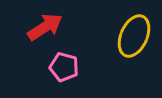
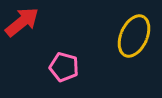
red arrow: moved 23 px left, 5 px up; rotated 6 degrees counterclockwise
